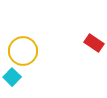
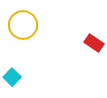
yellow circle: moved 26 px up
